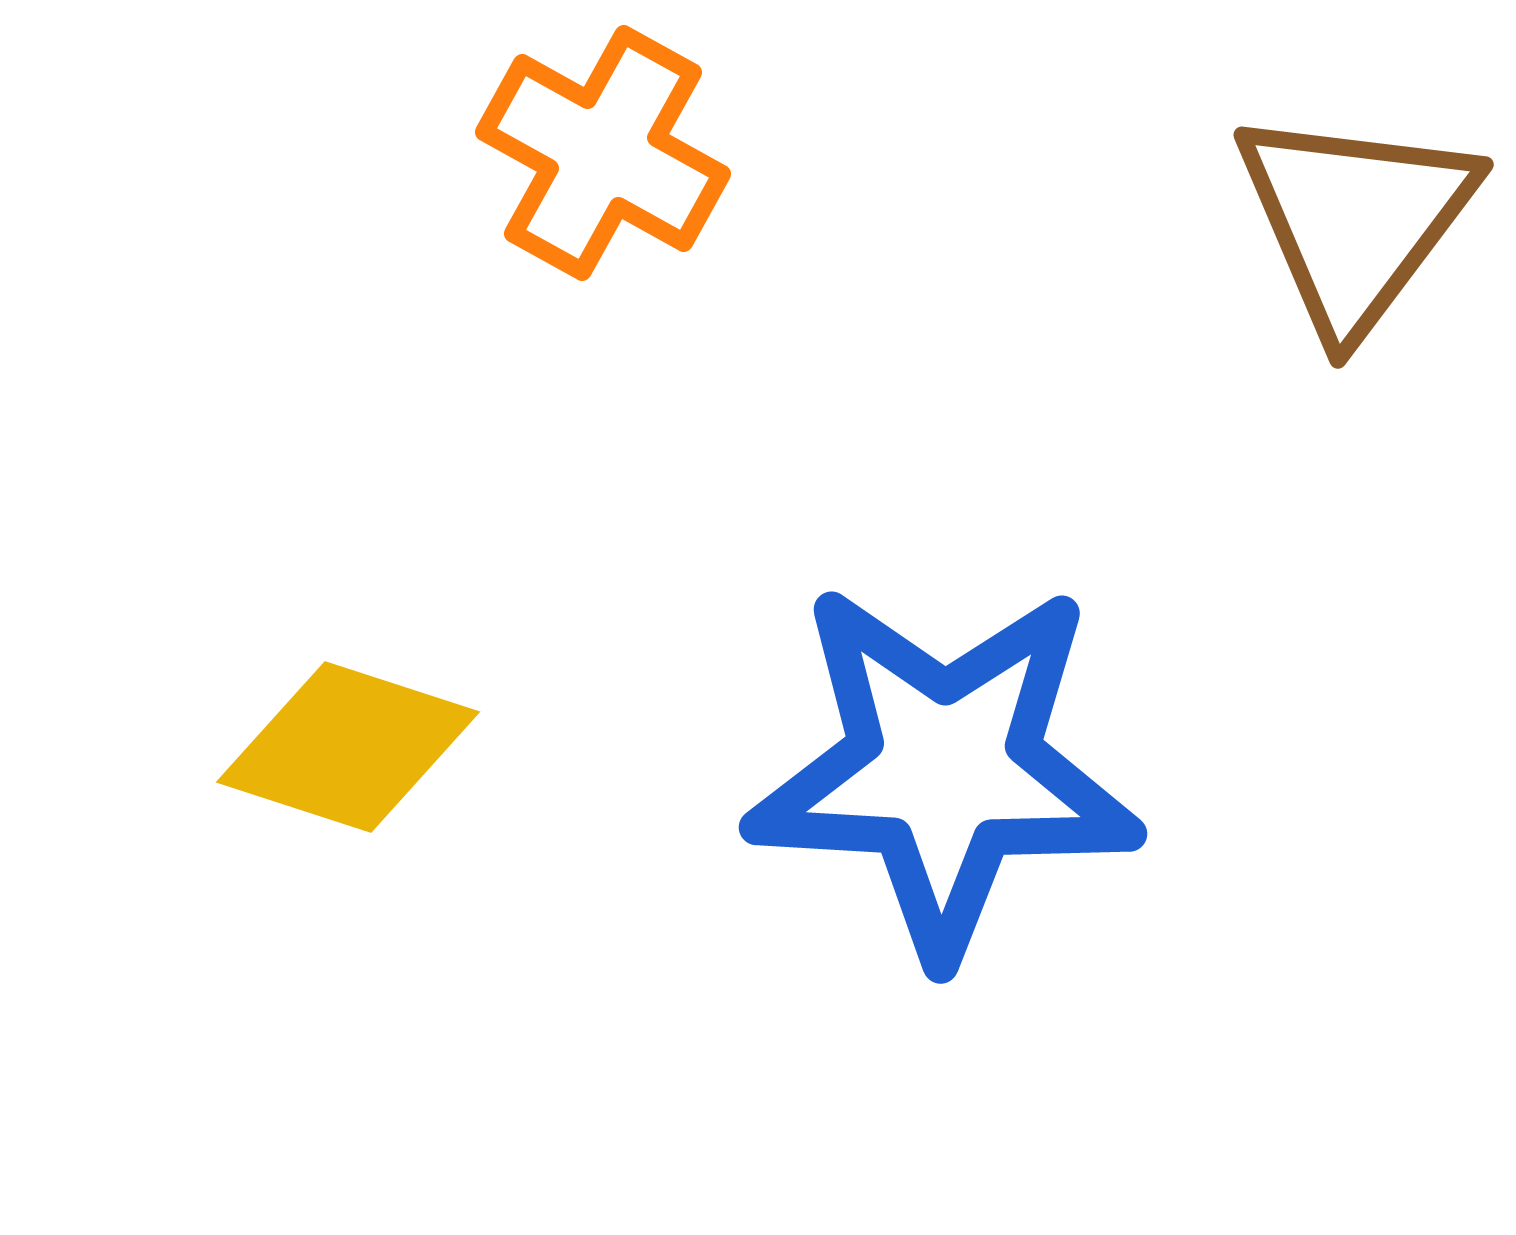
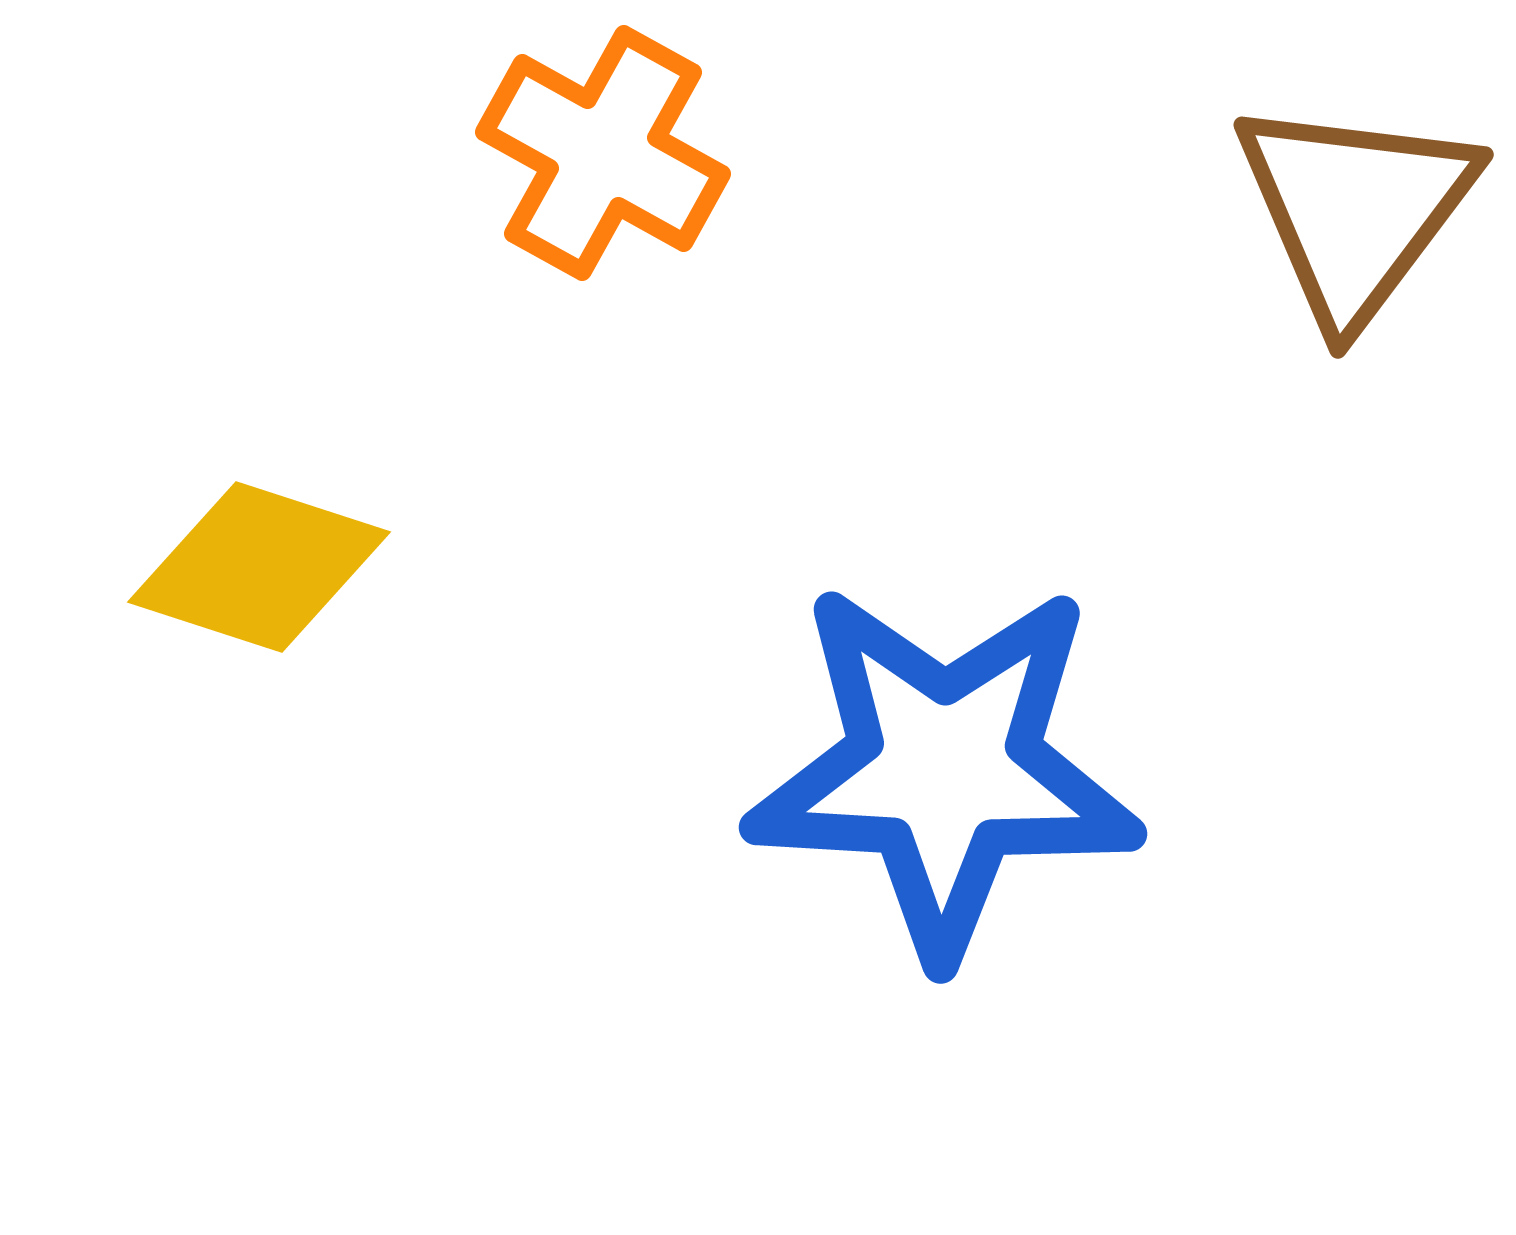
brown triangle: moved 10 px up
yellow diamond: moved 89 px left, 180 px up
